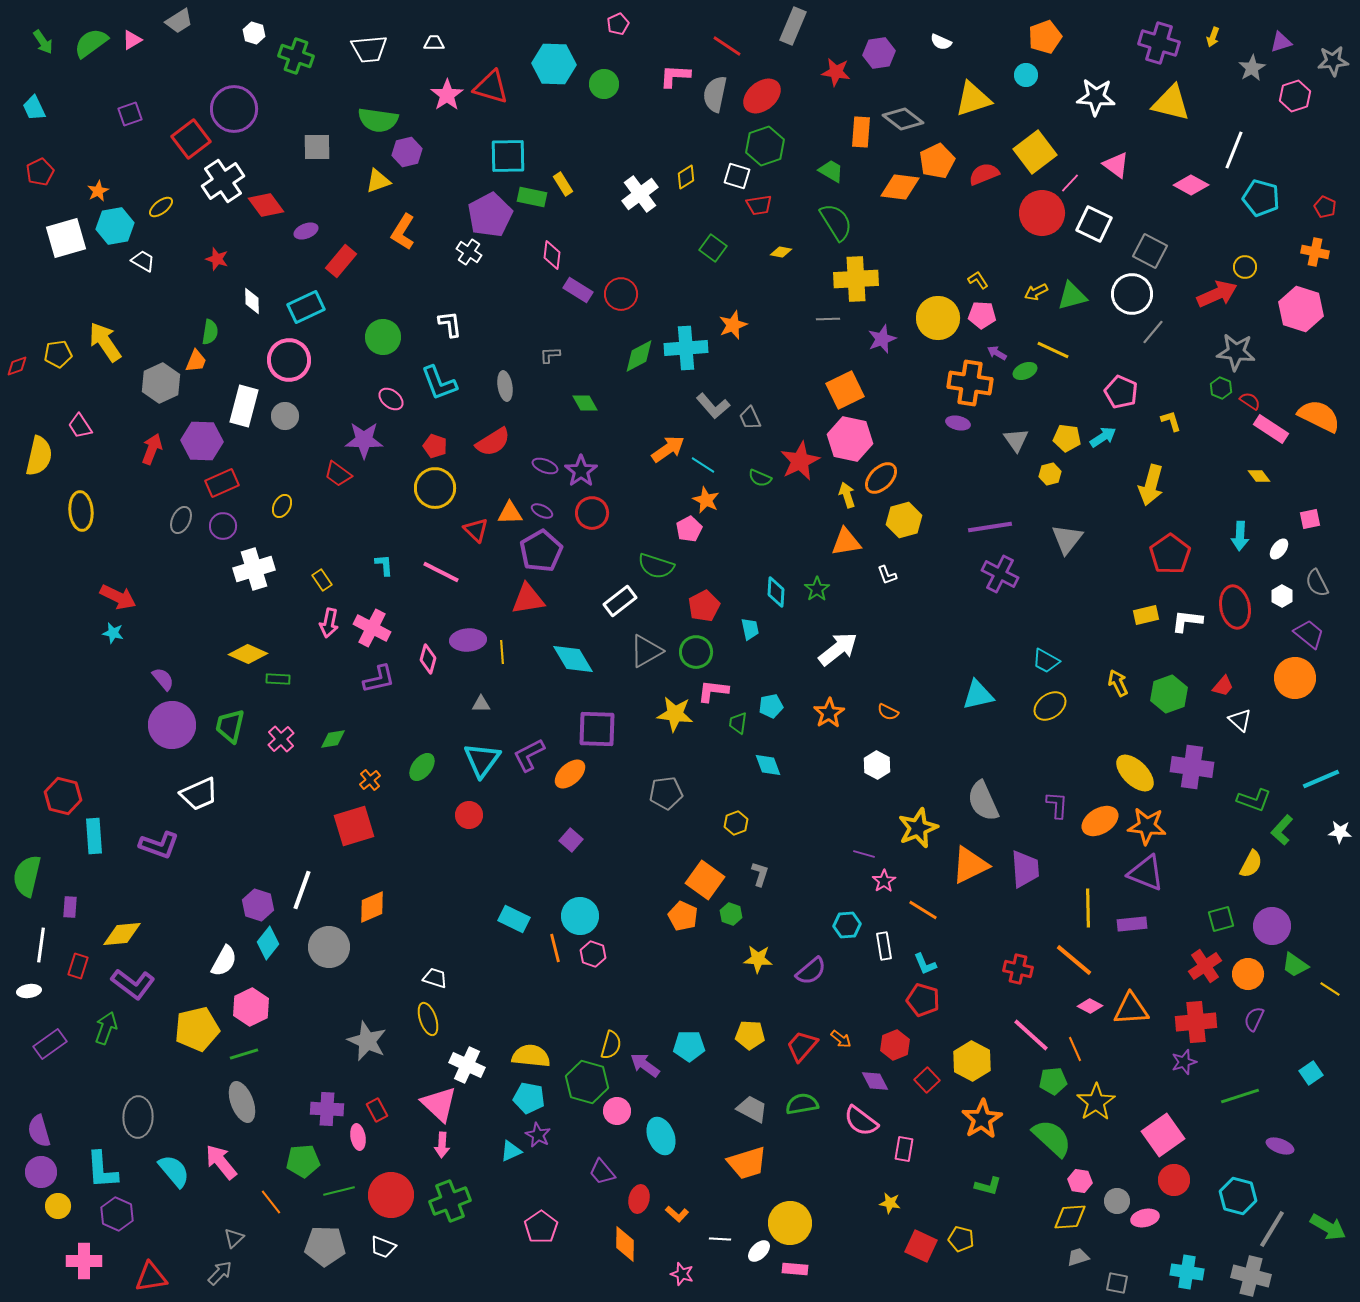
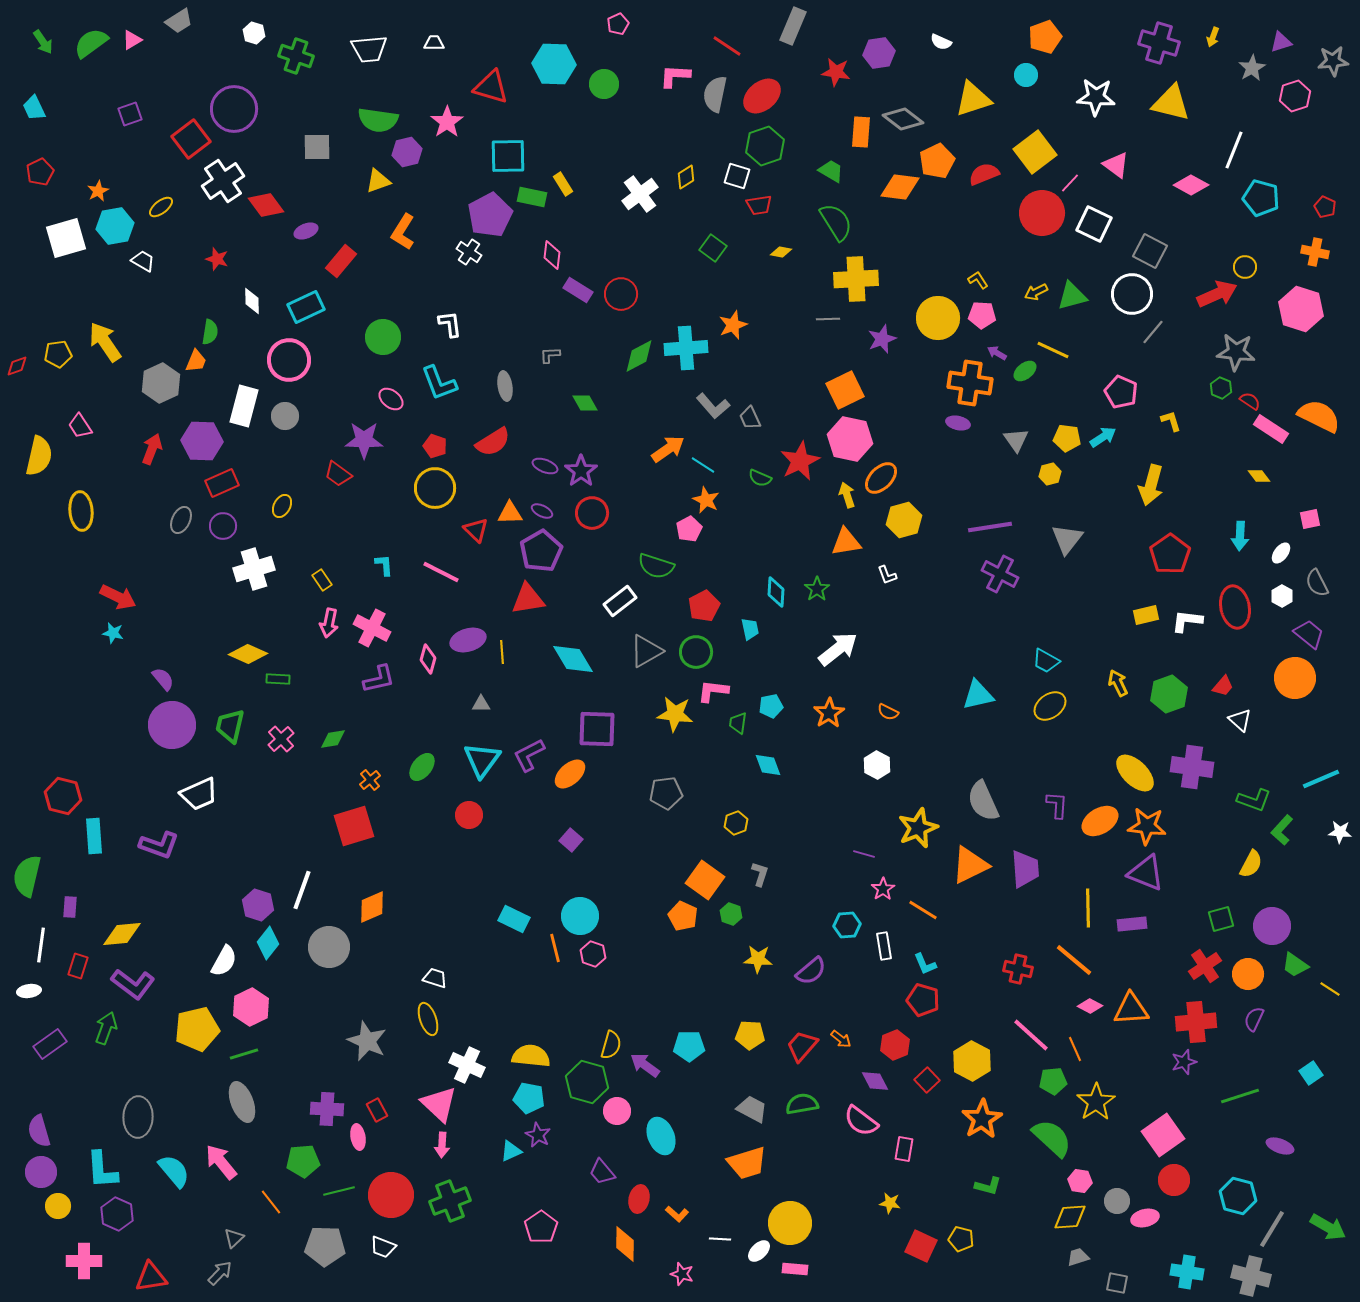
pink star at (447, 95): moved 27 px down
green ellipse at (1025, 371): rotated 15 degrees counterclockwise
white ellipse at (1279, 549): moved 2 px right, 4 px down
purple ellipse at (468, 640): rotated 12 degrees counterclockwise
pink star at (884, 881): moved 1 px left, 8 px down
